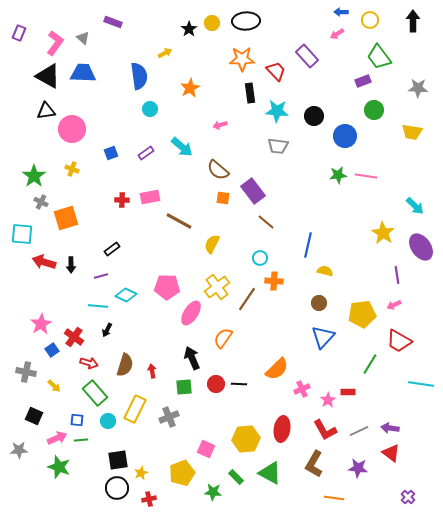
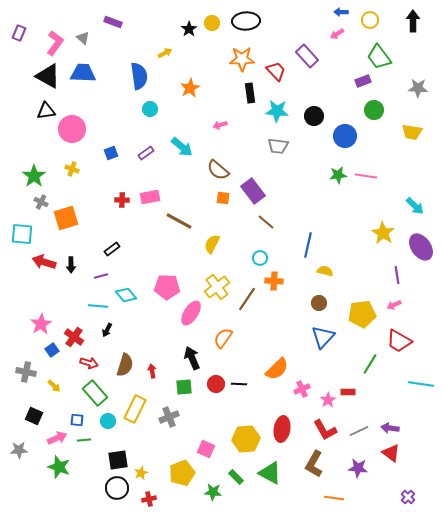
cyan diamond at (126, 295): rotated 25 degrees clockwise
green line at (81, 440): moved 3 px right
